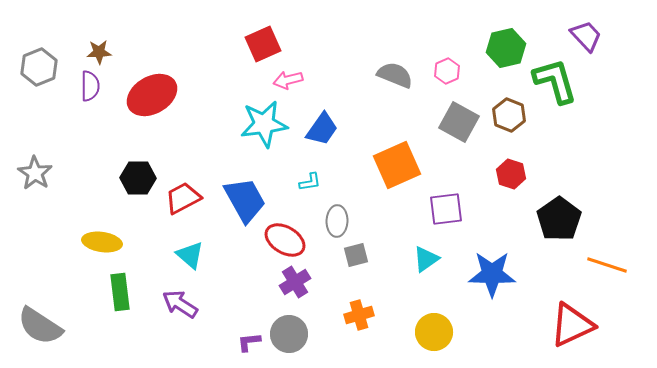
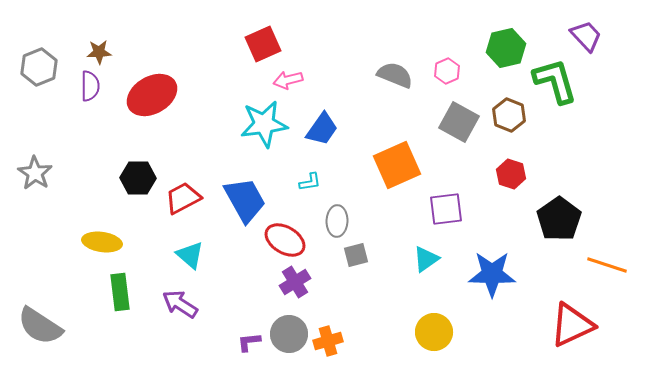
orange cross at (359, 315): moved 31 px left, 26 px down
